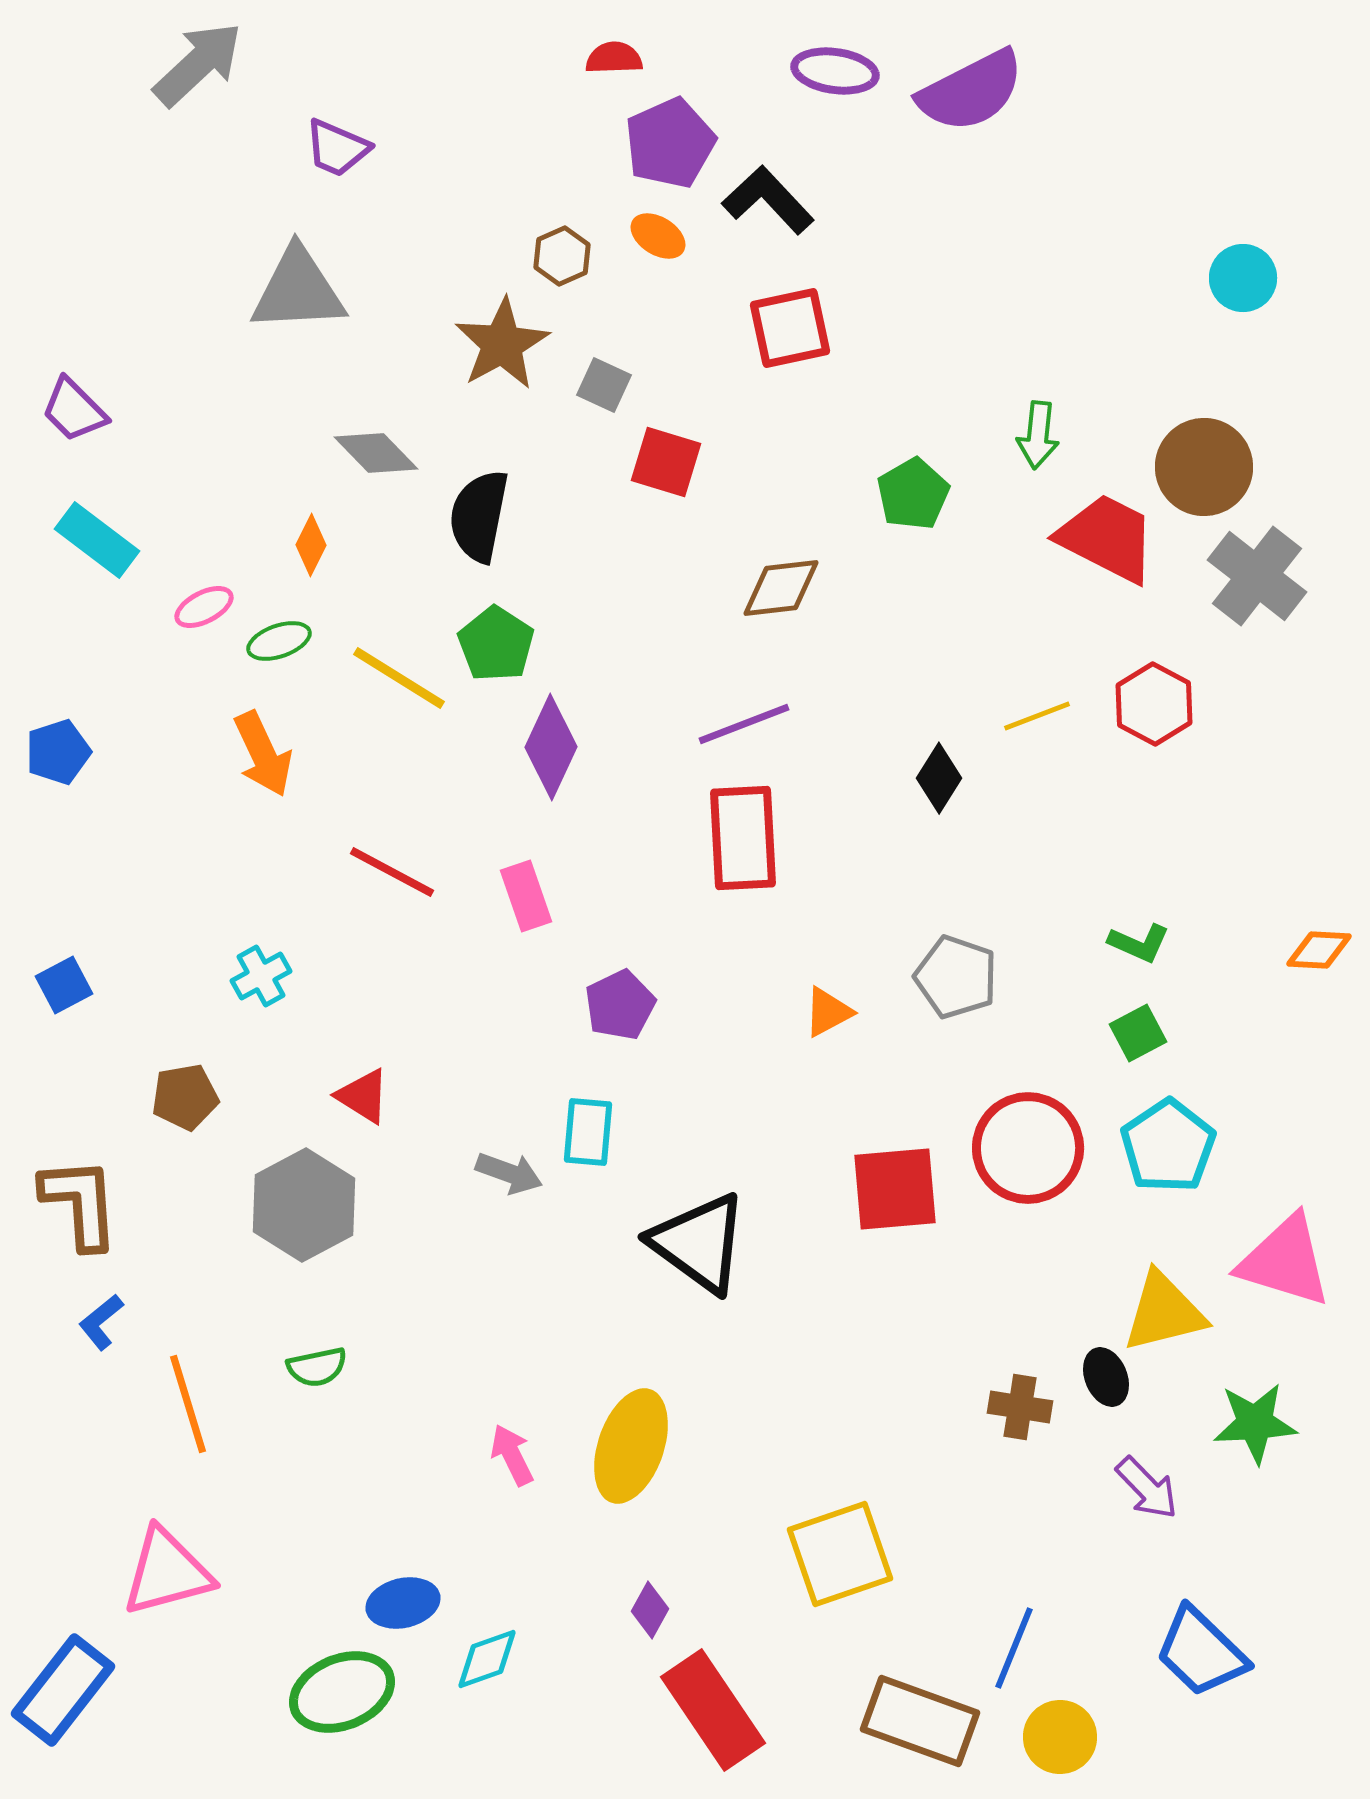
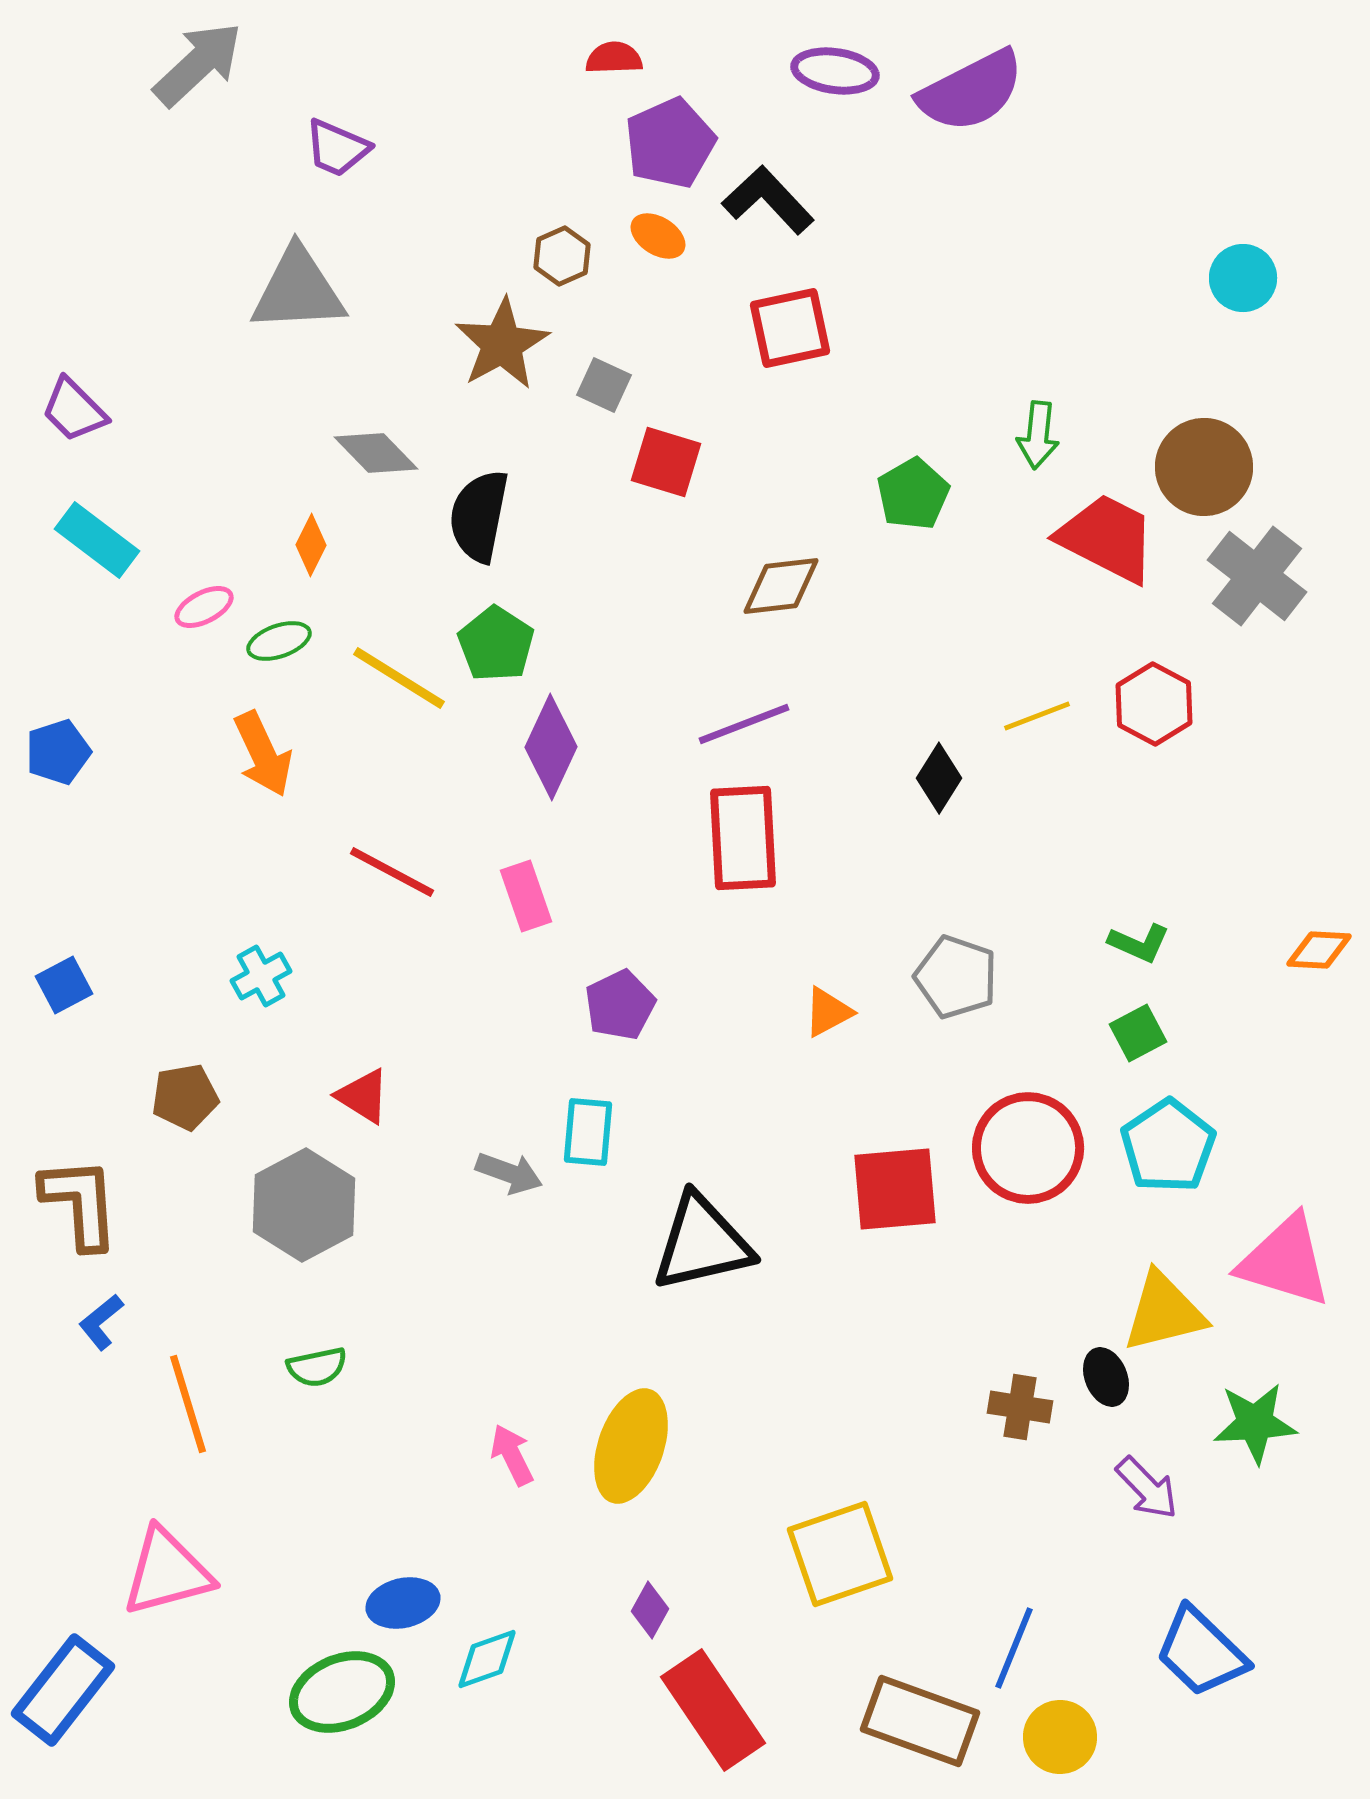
brown diamond at (781, 588): moved 2 px up
black triangle at (699, 1243): moved 3 px right; rotated 49 degrees counterclockwise
